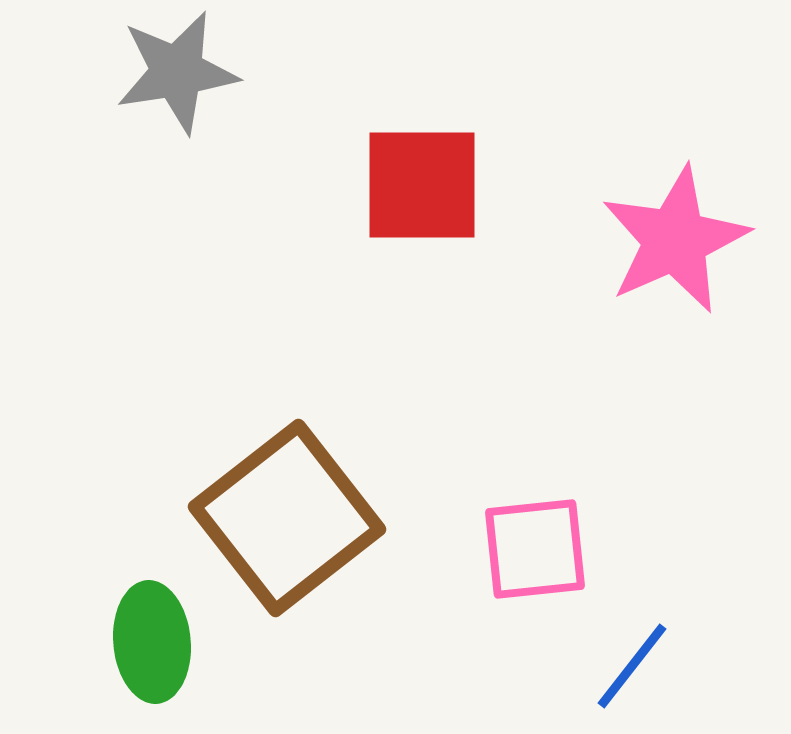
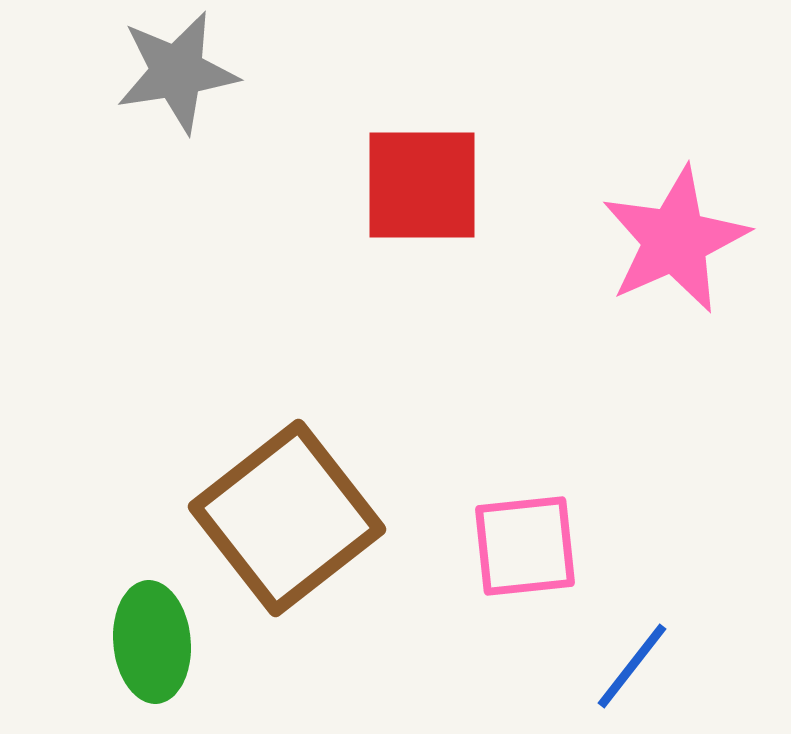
pink square: moved 10 px left, 3 px up
